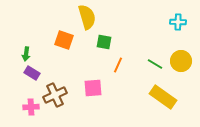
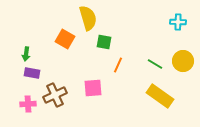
yellow semicircle: moved 1 px right, 1 px down
orange square: moved 1 px right, 1 px up; rotated 12 degrees clockwise
yellow circle: moved 2 px right
purple rectangle: rotated 21 degrees counterclockwise
yellow rectangle: moved 3 px left, 1 px up
pink cross: moved 3 px left, 3 px up
